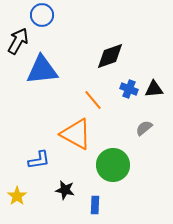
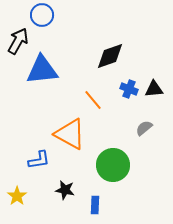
orange triangle: moved 6 px left
